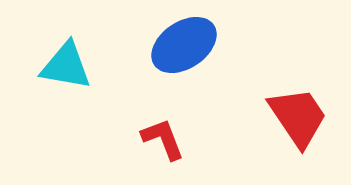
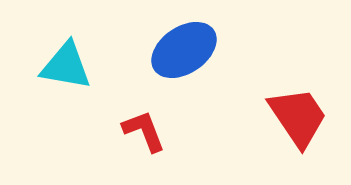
blue ellipse: moved 5 px down
red L-shape: moved 19 px left, 8 px up
